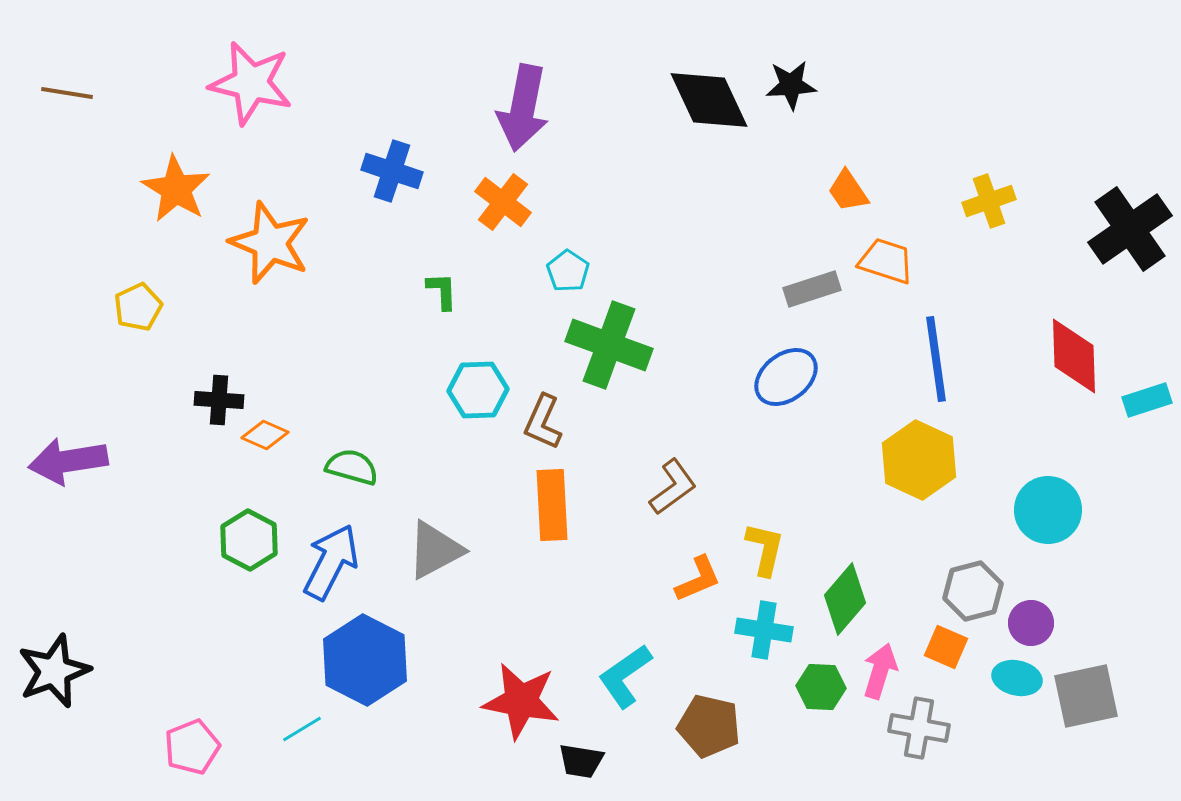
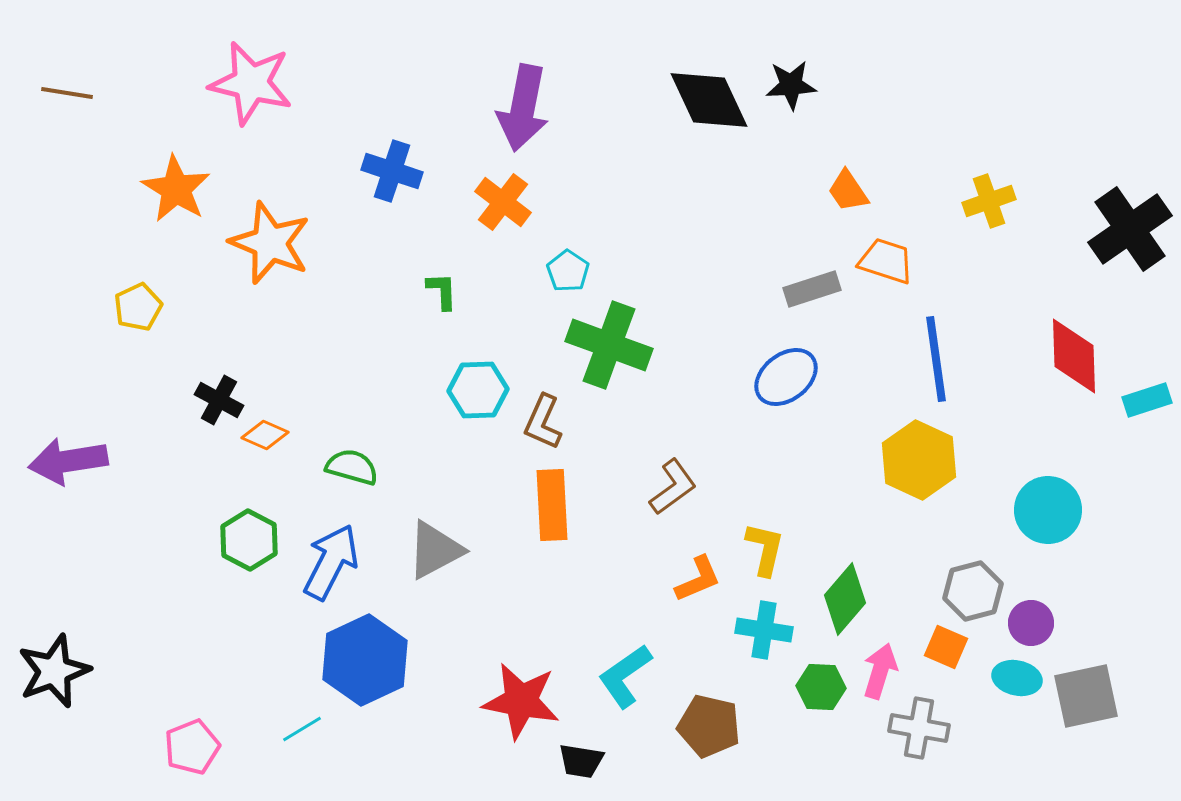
black cross at (219, 400): rotated 24 degrees clockwise
blue hexagon at (365, 660): rotated 8 degrees clockwise
